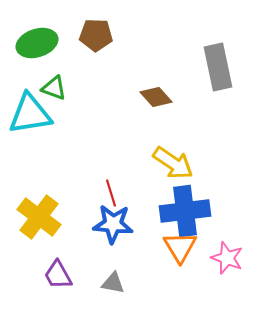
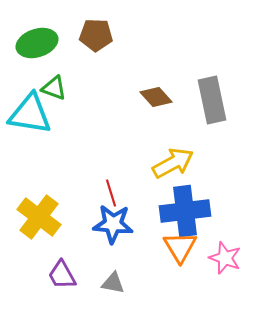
gray rectangle: moved 6 px left, 33 px down
cyan triangle: rotated 18 degrees clockwise
yellow arrow: rotated 63 degrees counterclockwise
pink star: moved 2 px left
purple trapezoid: moved 4 px right
